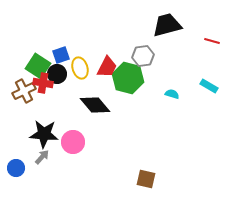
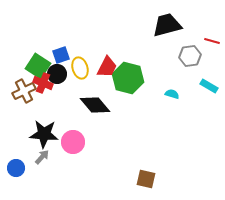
gray hexagon: moved 47 px right
red cross: rotated 12 degrees clockwise
